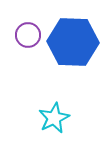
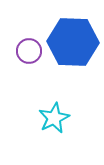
purple circle: moved 1 px right, 16 px down
